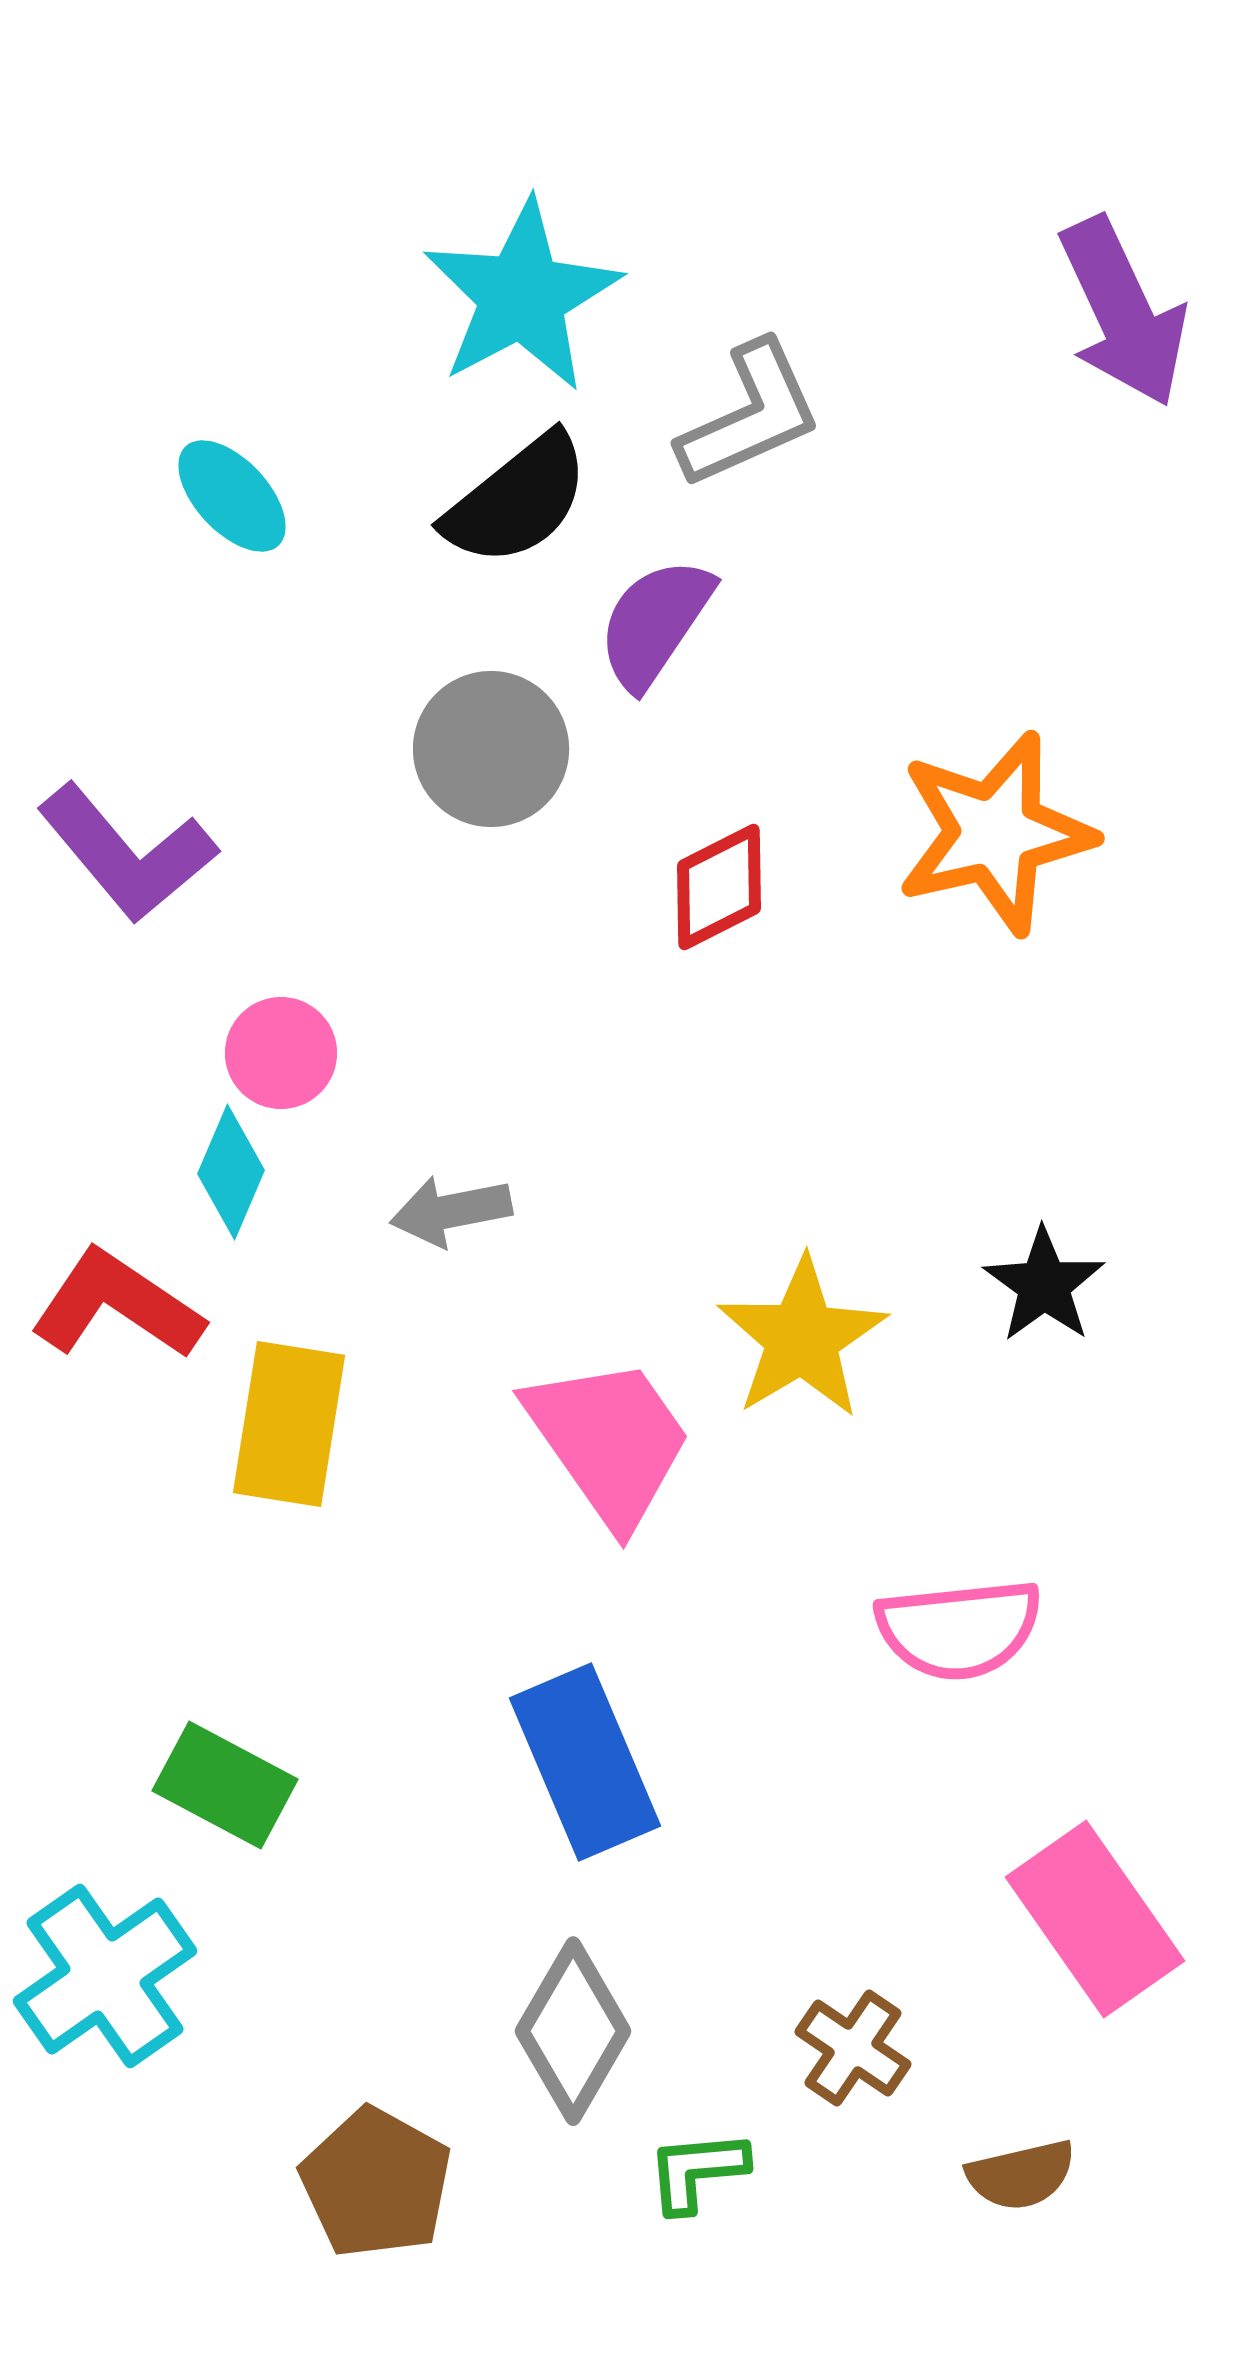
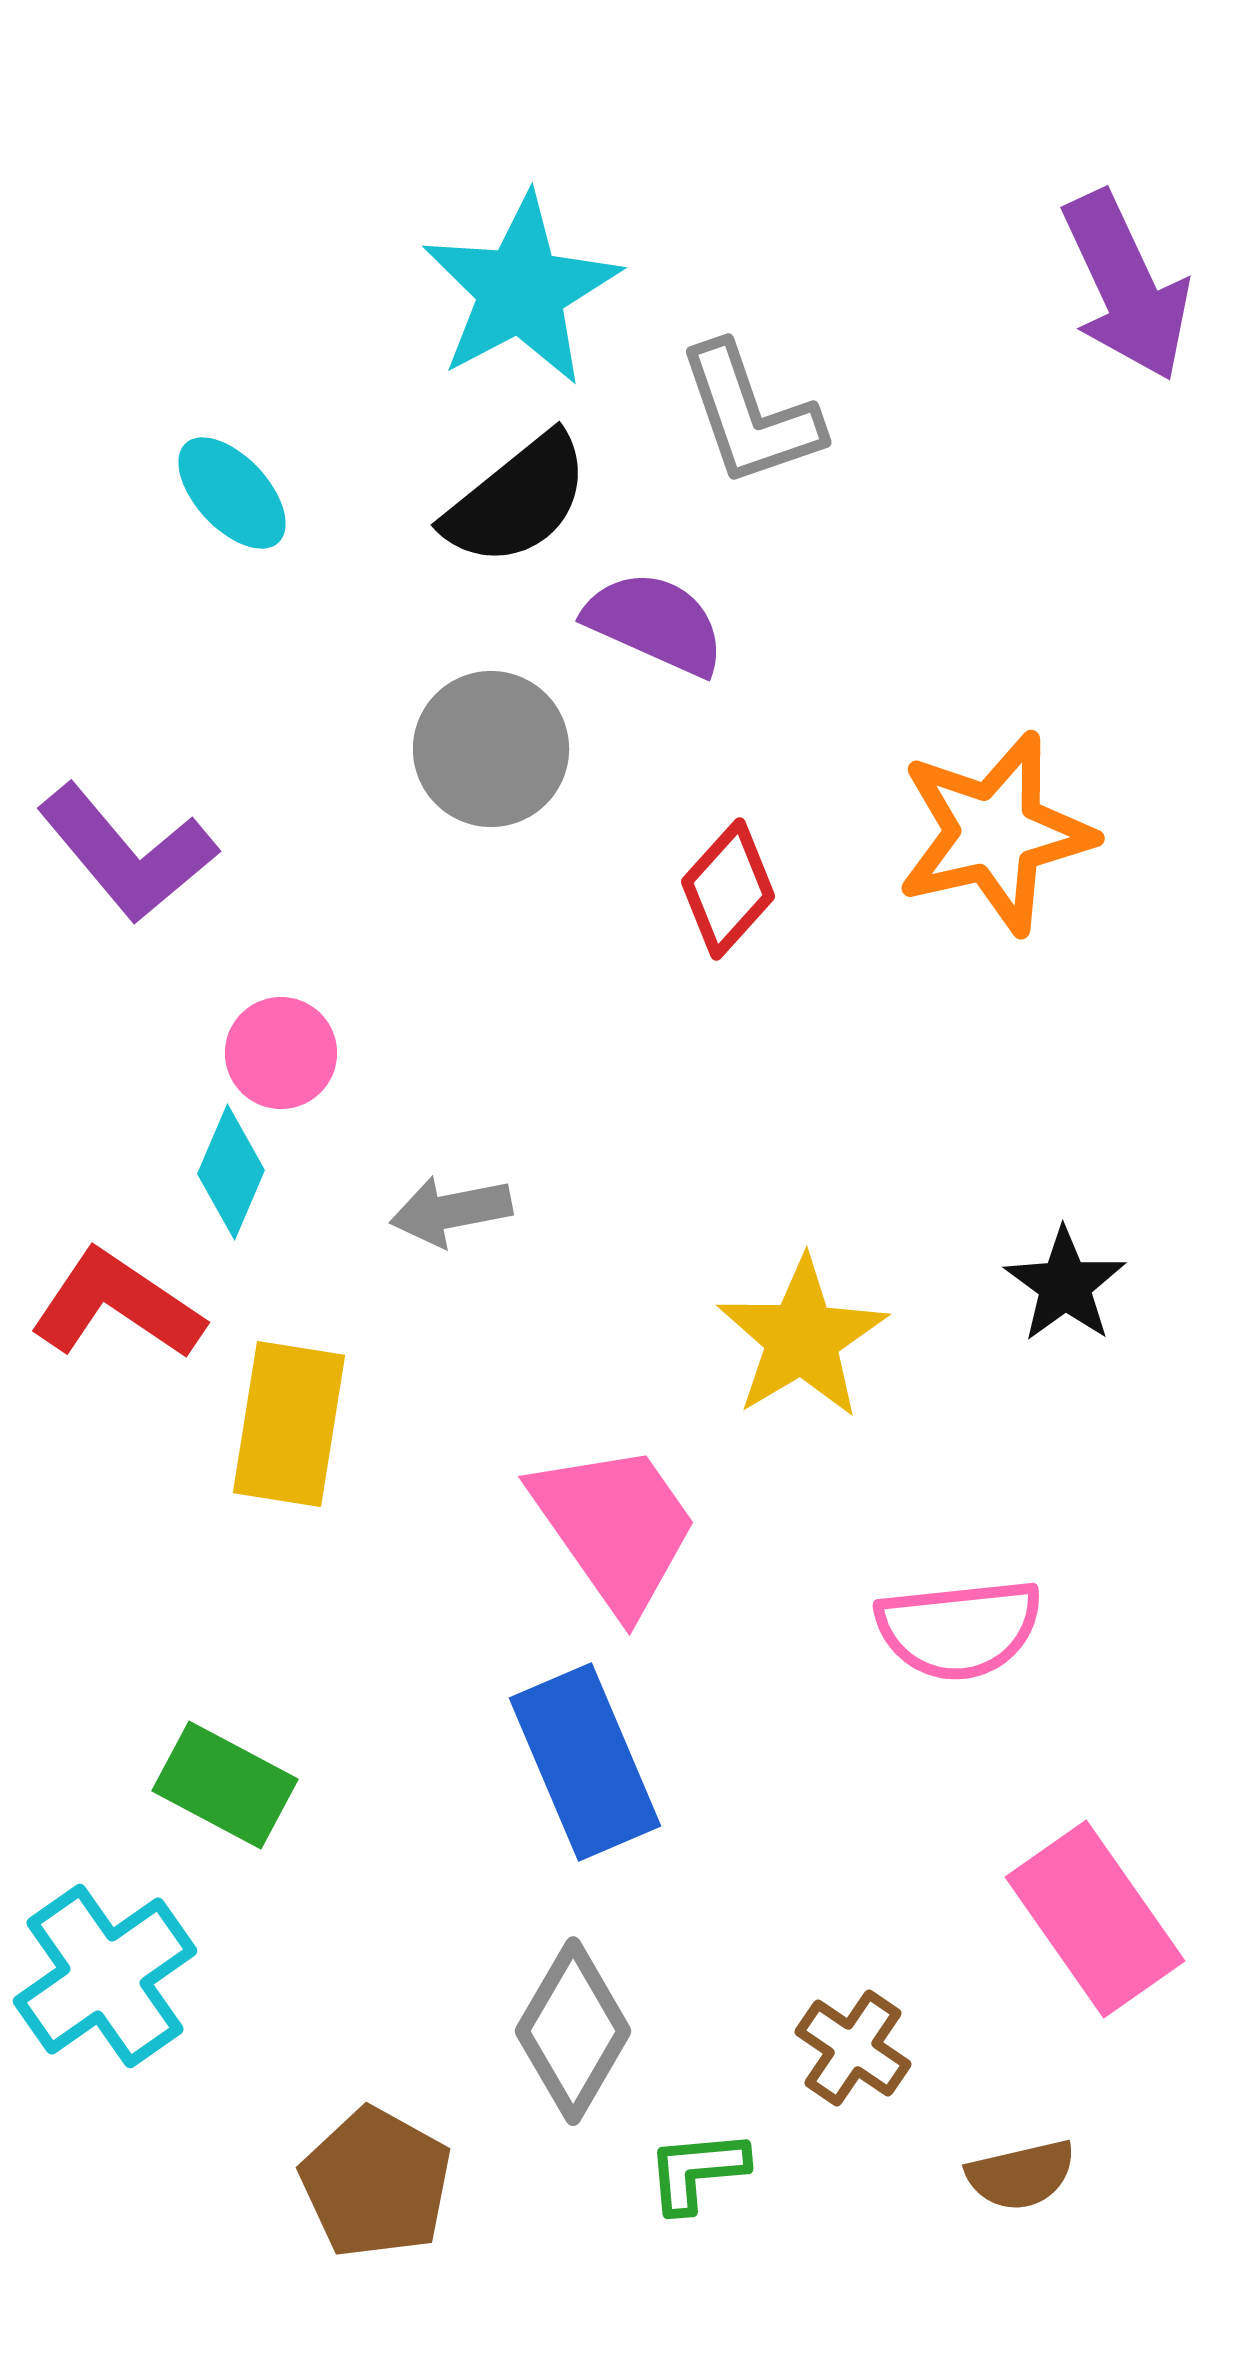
cyan star: moved 1 px left, 6 px up
purple arrow: moved 3 px right, 26 px up
gray L-shape: rotated 95 degrees clockwise
cyan ellipse: moved 3 px up
purple semicircle: rotated 80 degrees clockwise
red diamond: moved 9 px right, 2 px down; rotated 21 degrees counterclockwise
black star: moved 21 px right
pink trapezoid: moved 6 px right, 86 px down
